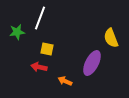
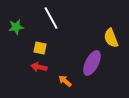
white line: moved 11 px right; rotated 50 degrees counterclockwise
green star: moved 1 px left, 5 px up
yellow square: moved 7 px left, 1 px up
orange arrow: rotated 16 degrees clockwise
